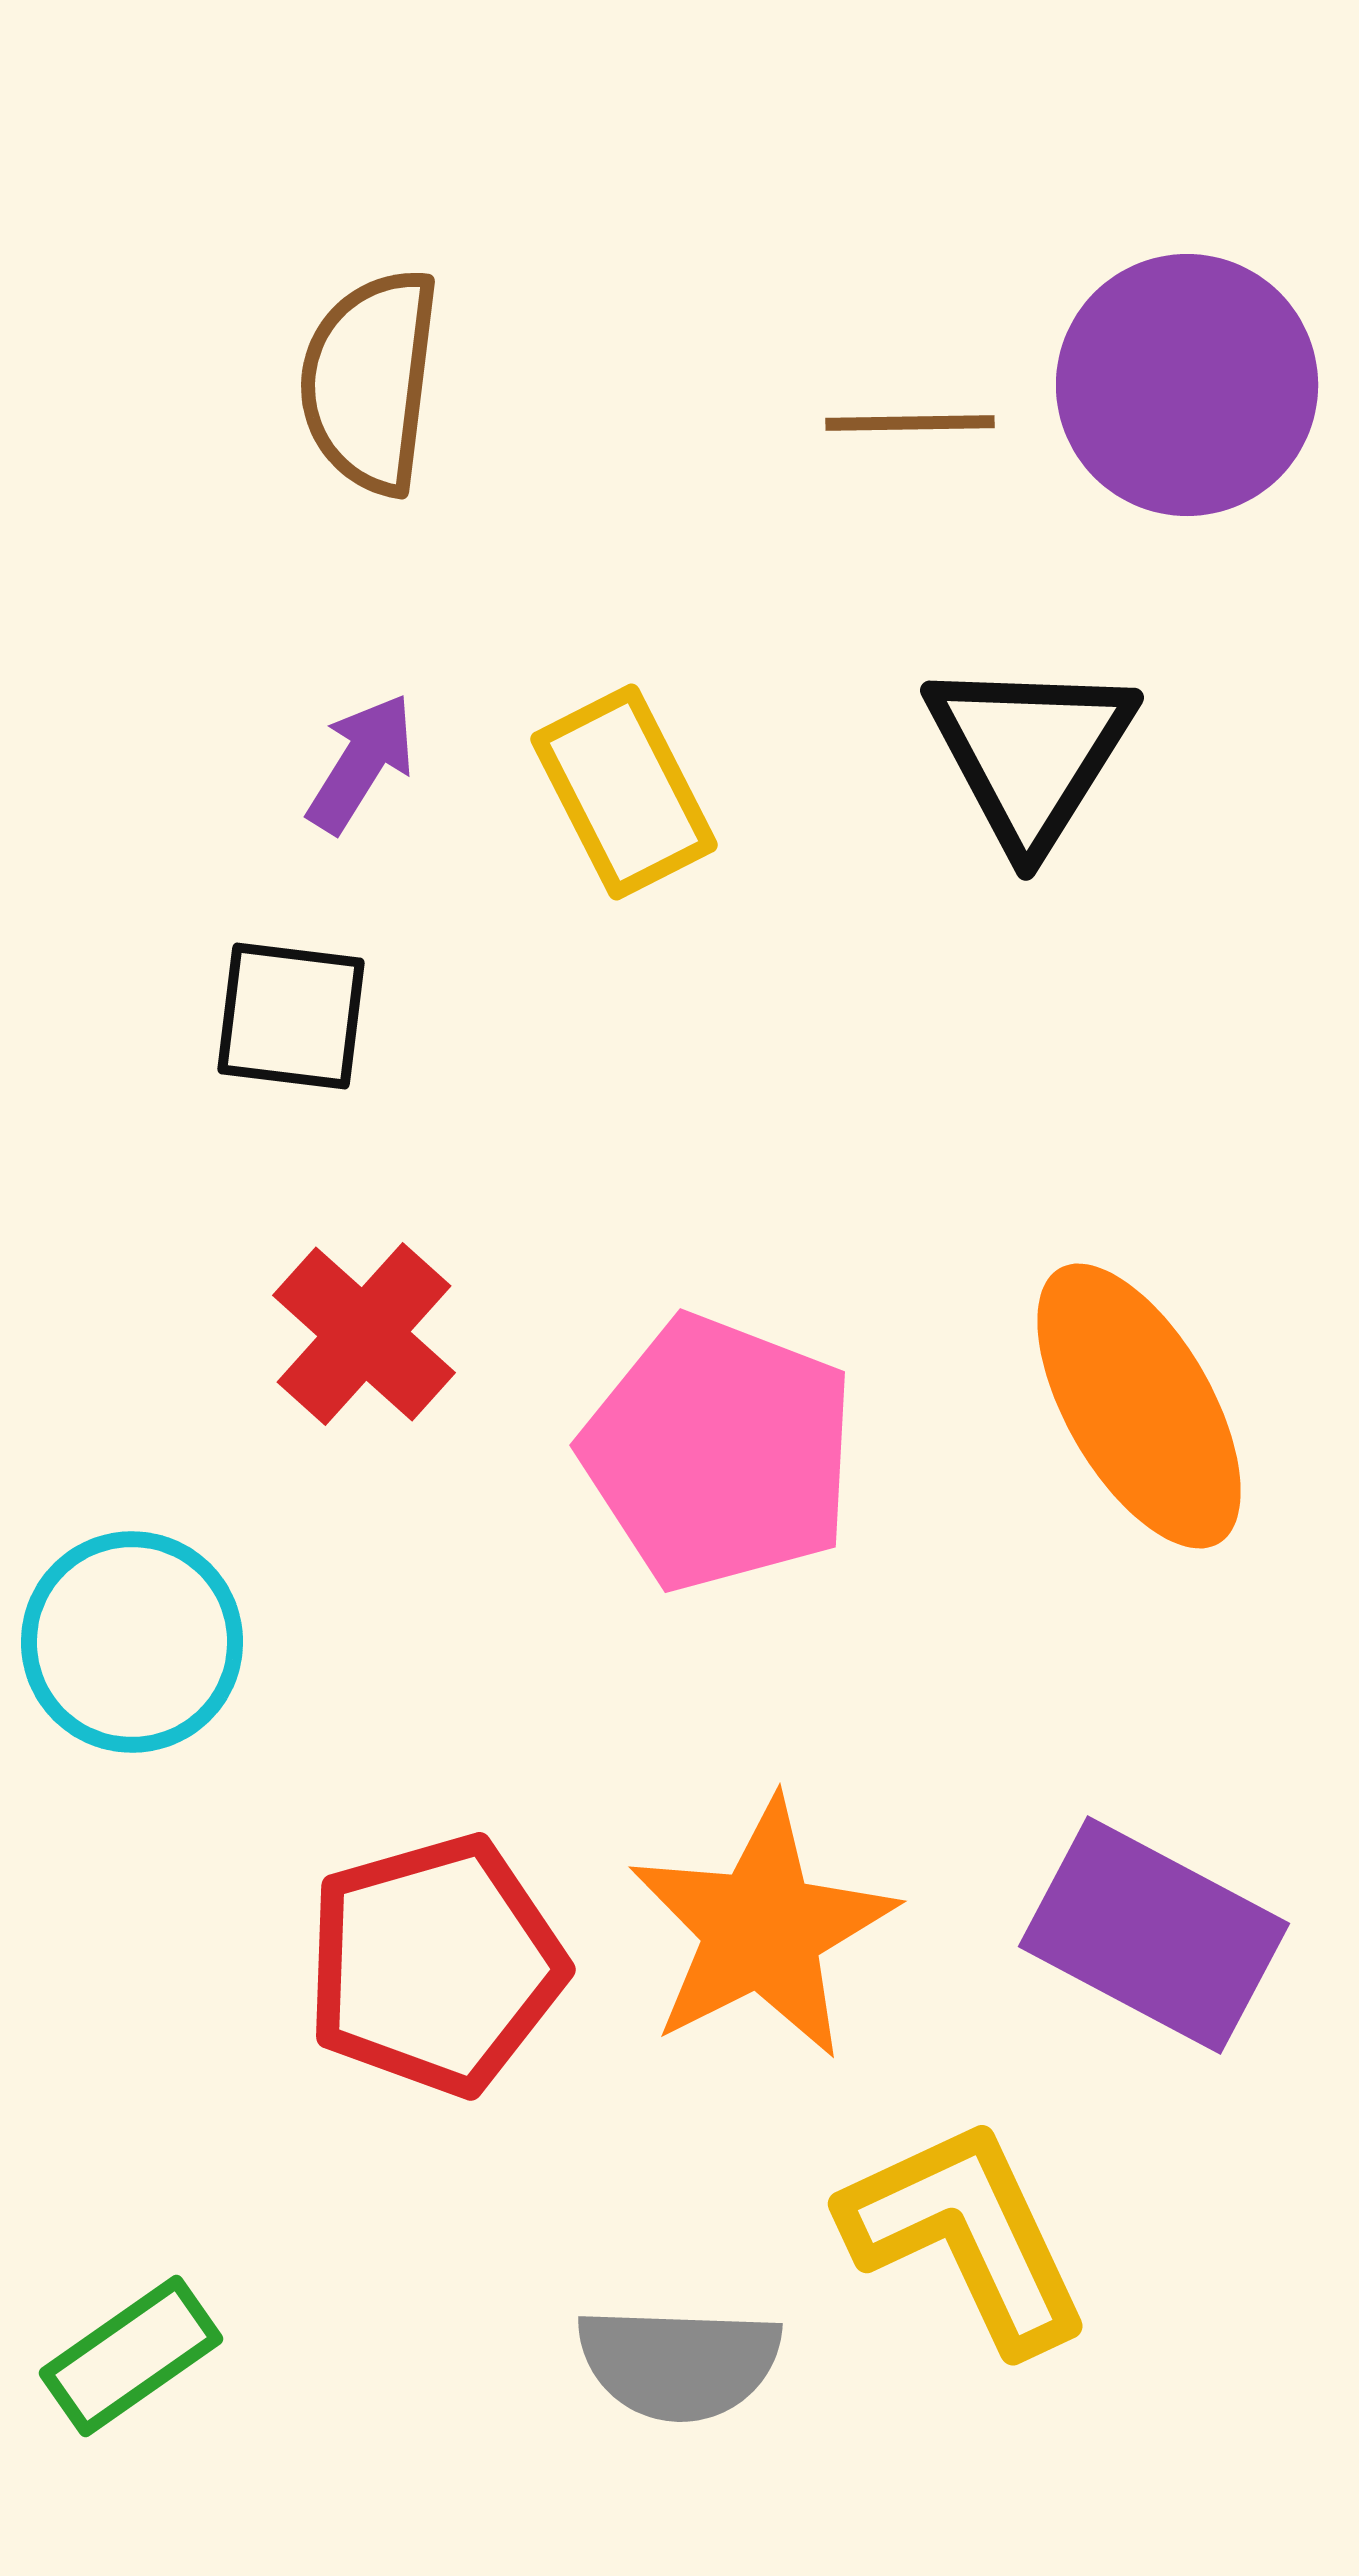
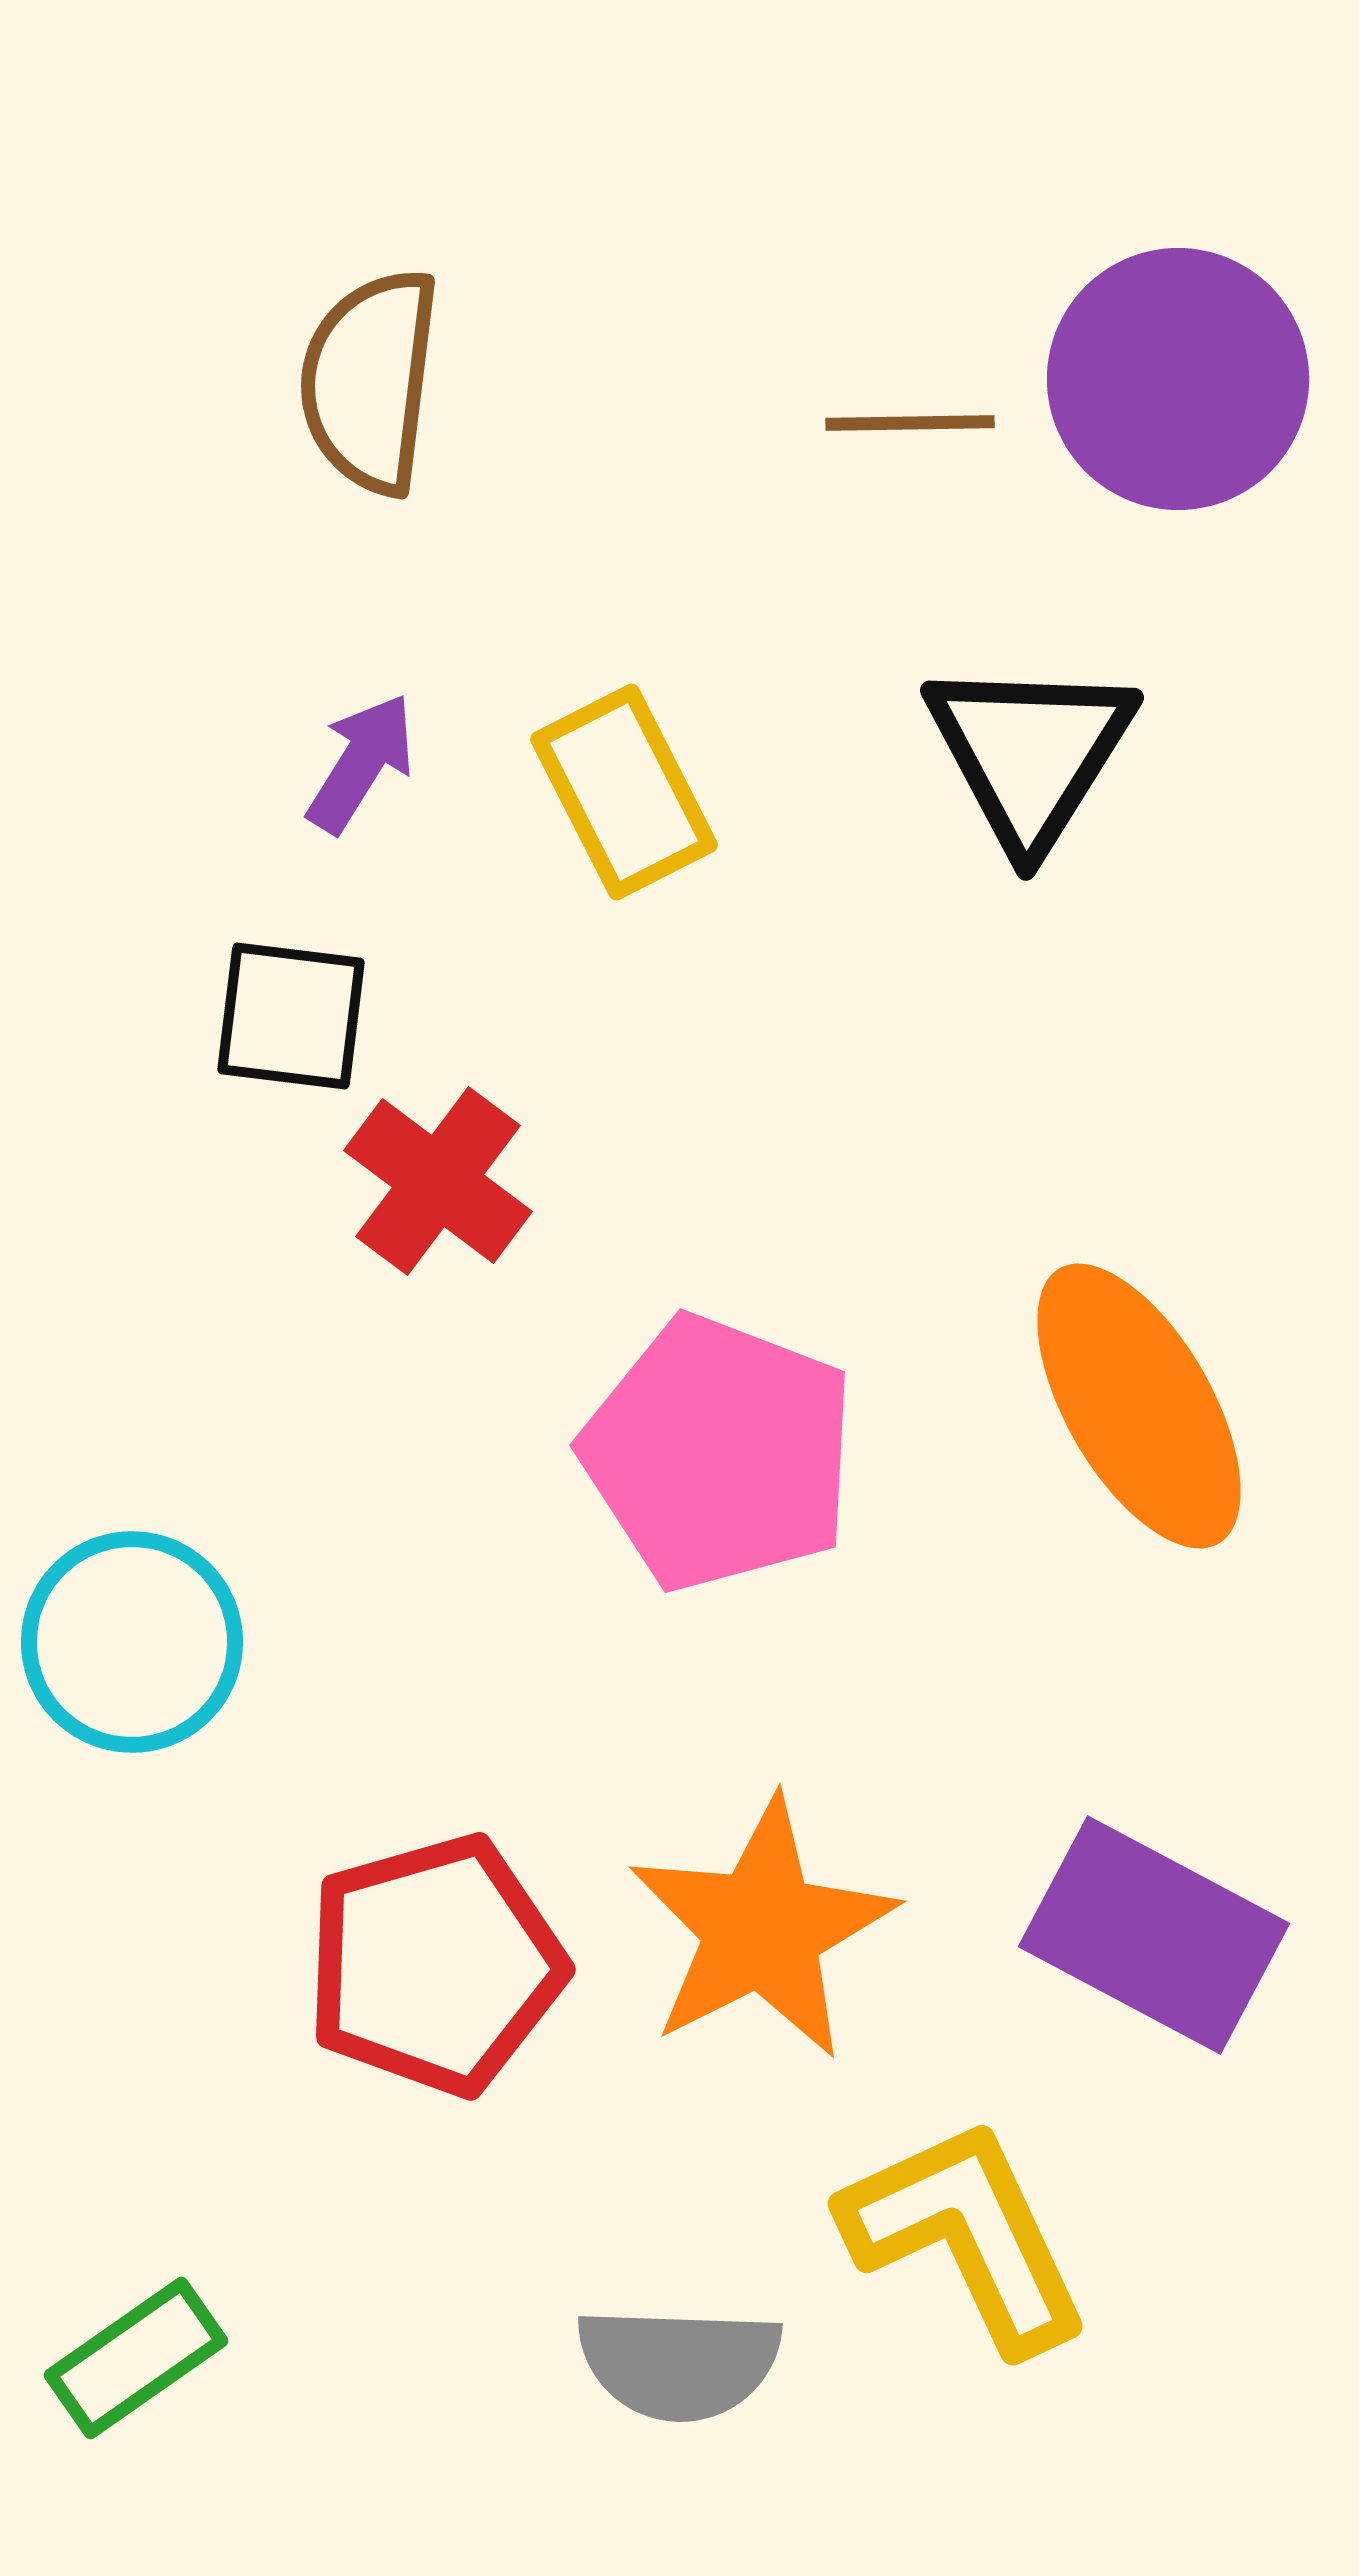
purple circle: moved 9 px left, 6 px up
red cross: moved 74 px right, 153 px up; rotated 5 degrees counterclockwise
green rectangle: moved 5 px right, 2 px down
